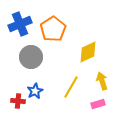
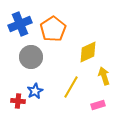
yellow arrow: moved 2 px right, 5 px up
pink rectangle: moved 1 px down
